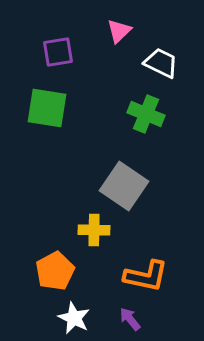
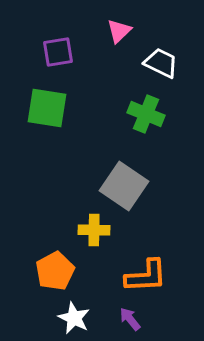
orange L-shape: rotated 15 degrees counterclockwise
